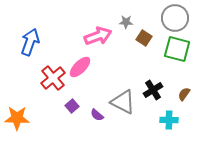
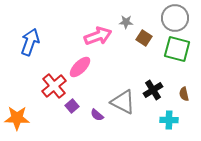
red cross: moved 1 px right, 8 px down
brown semicircle: rotated 48 degrees counterclockwise
